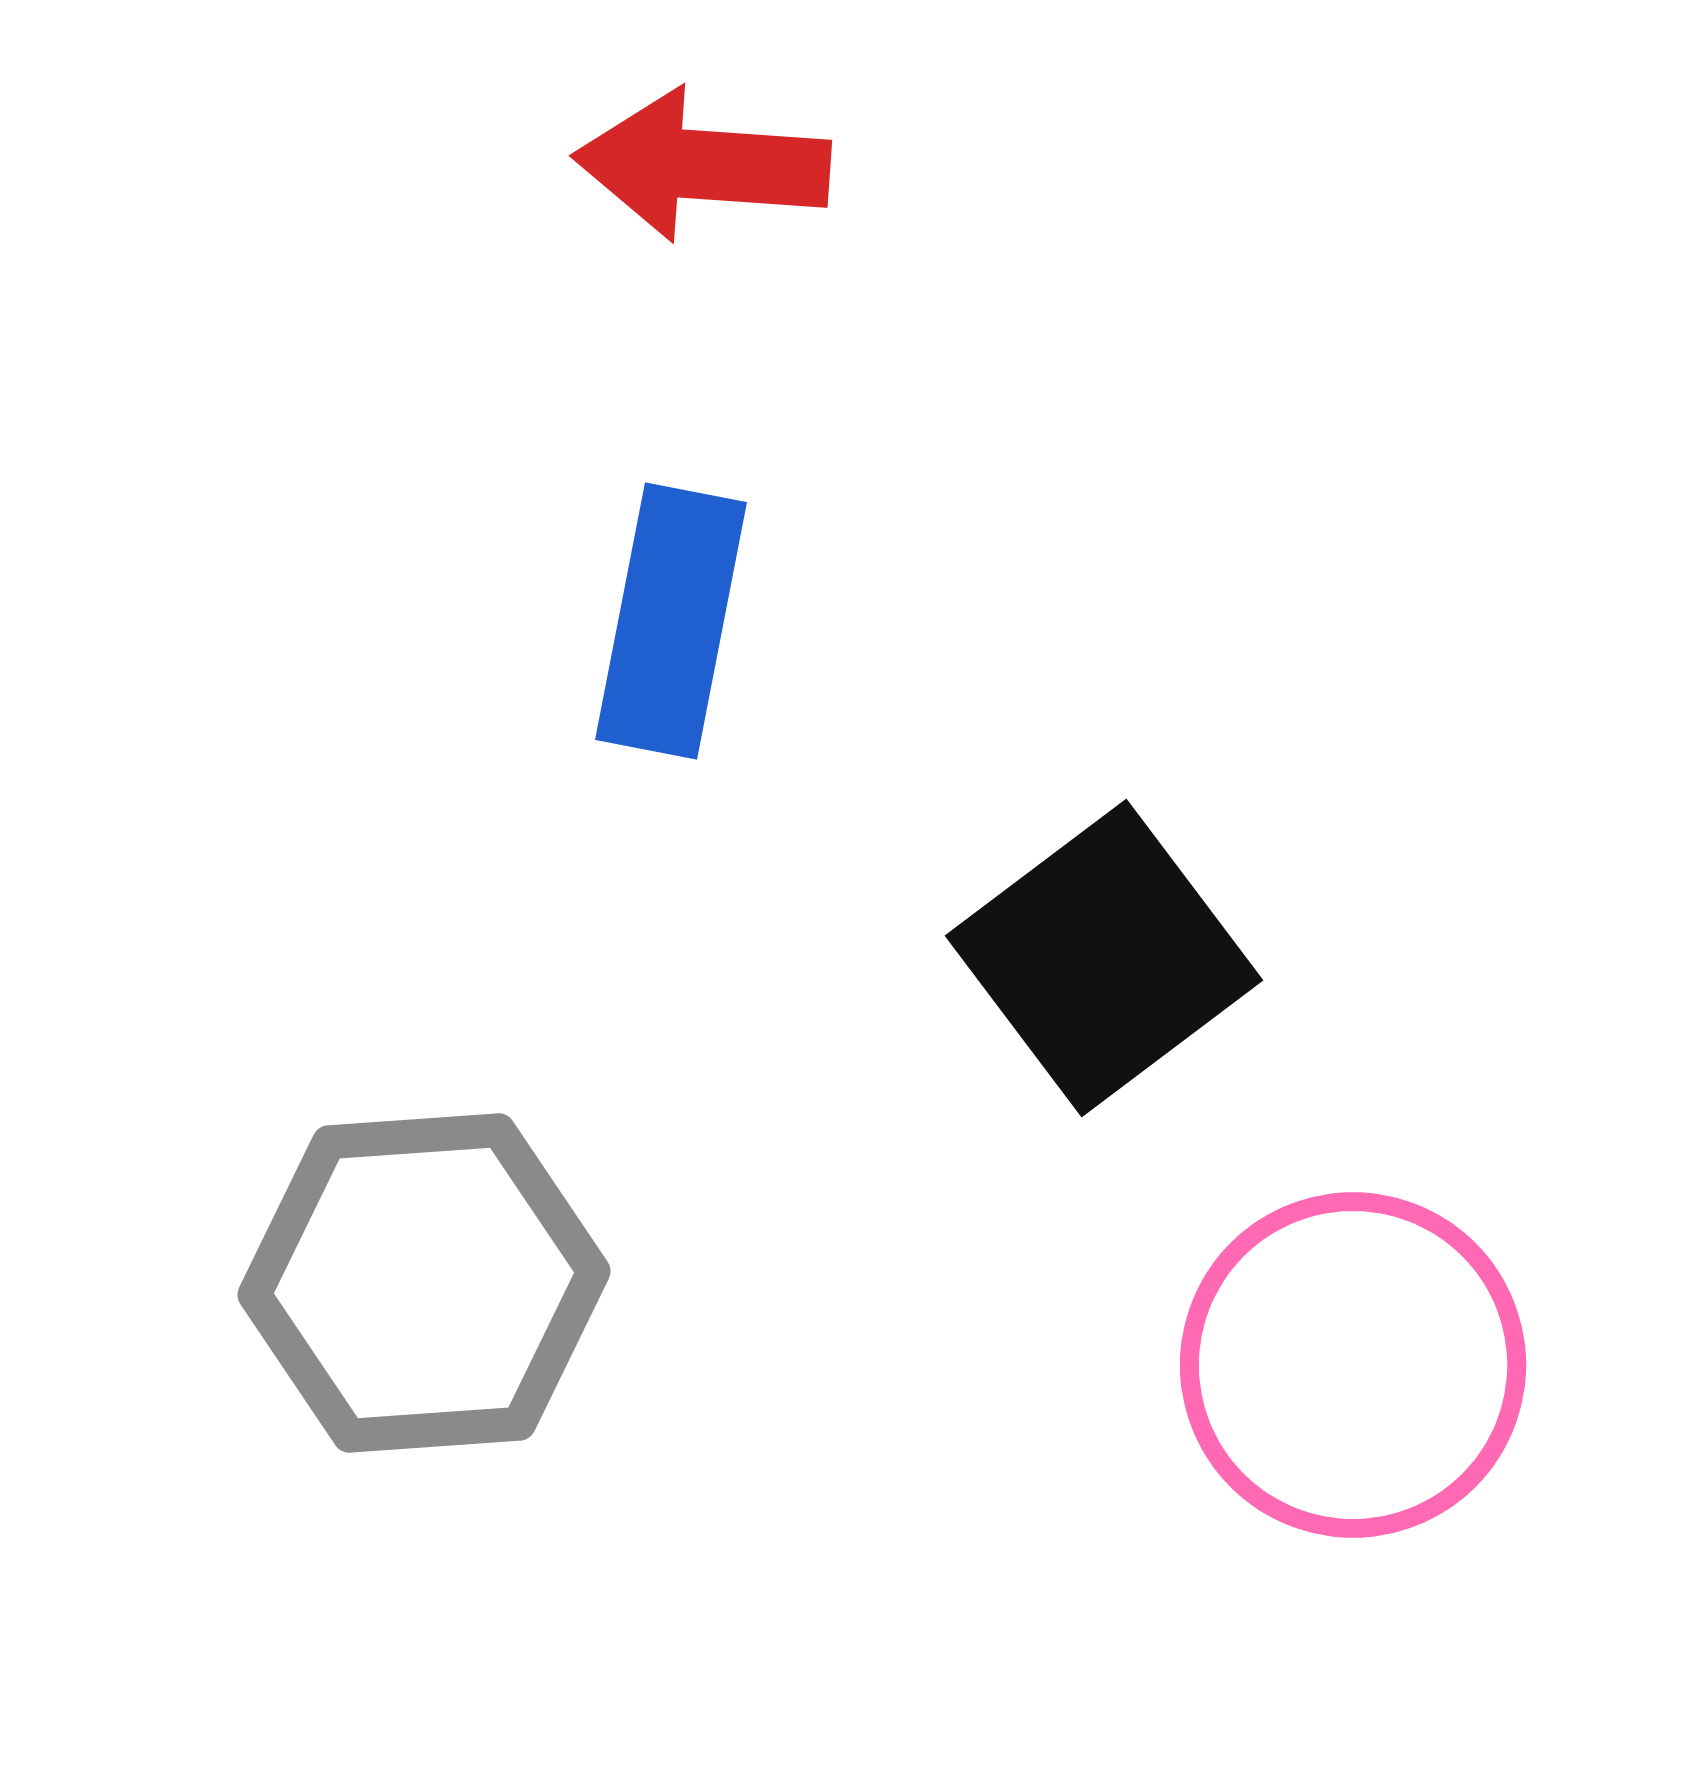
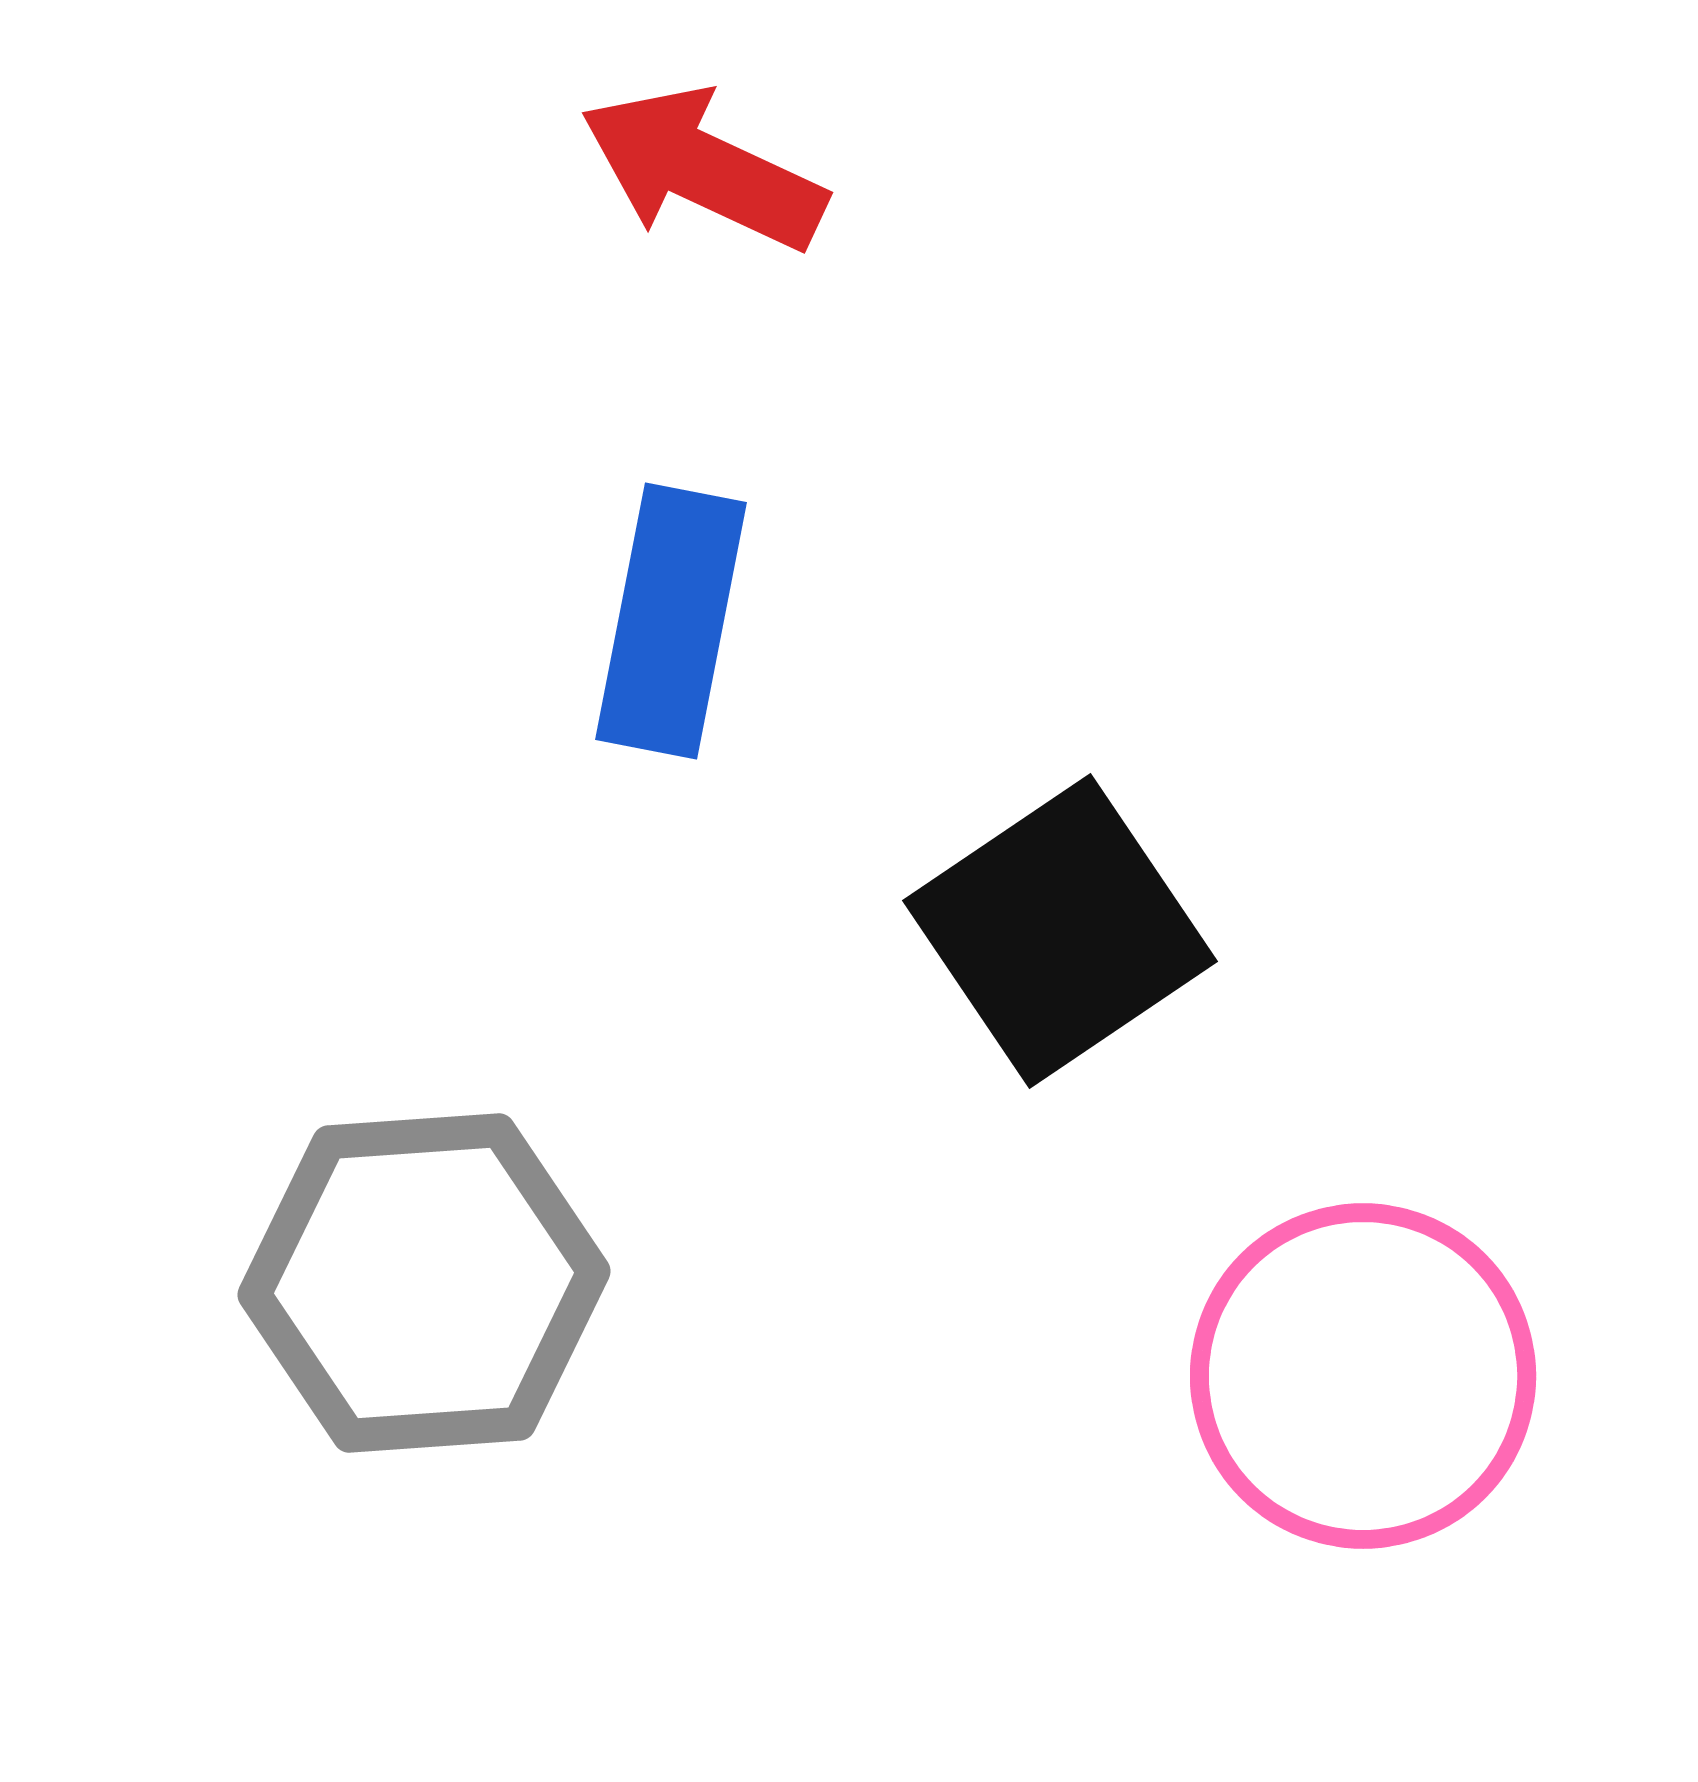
red arrow: moved 1 px right, 4 px down; rotated 21 degrees clockwise
black square: moved 44 px left, 27 px up; rotated 3 degrees clockwise
pink circle: moved 10 px right, 11 px down
